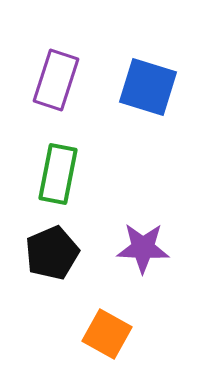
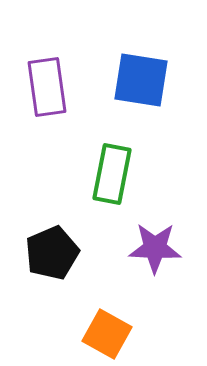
purple rectangle: moved 9 px left, 7 px down; rotated 26 degrees counterclockwise
blue square: moved 7 px left, 7 px up; rotated 8 degrees counterclockwise
green rectangle: moved 54 px right
purple star: moved 12 px right
